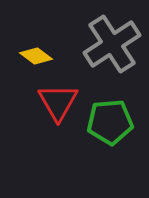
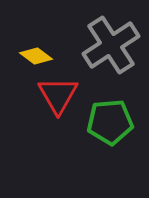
gray cross: moved 1 px left, 1 px down
red triangle: moved 7 px up
